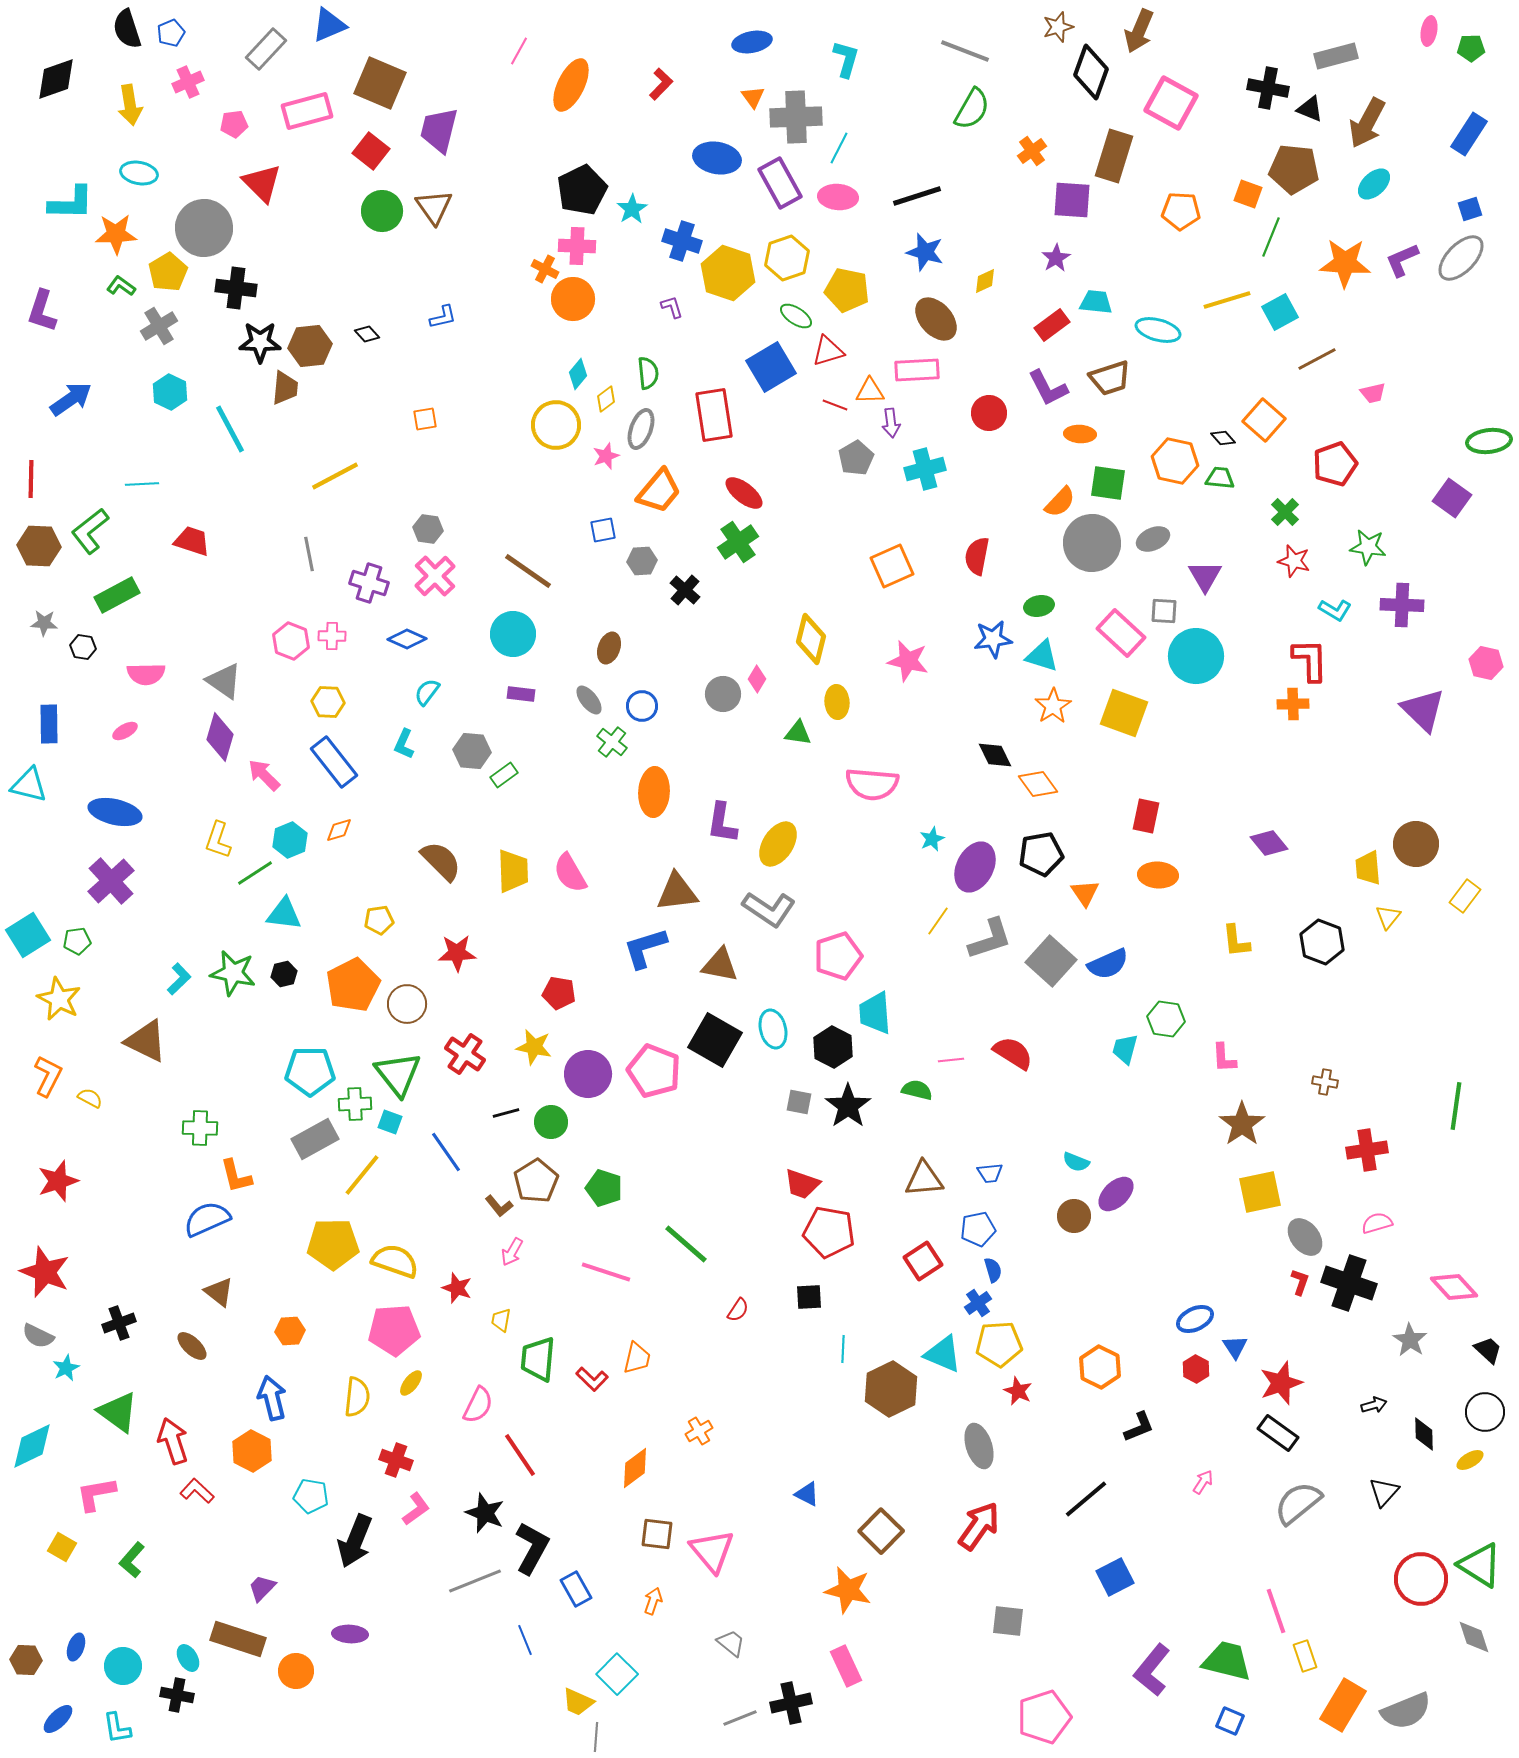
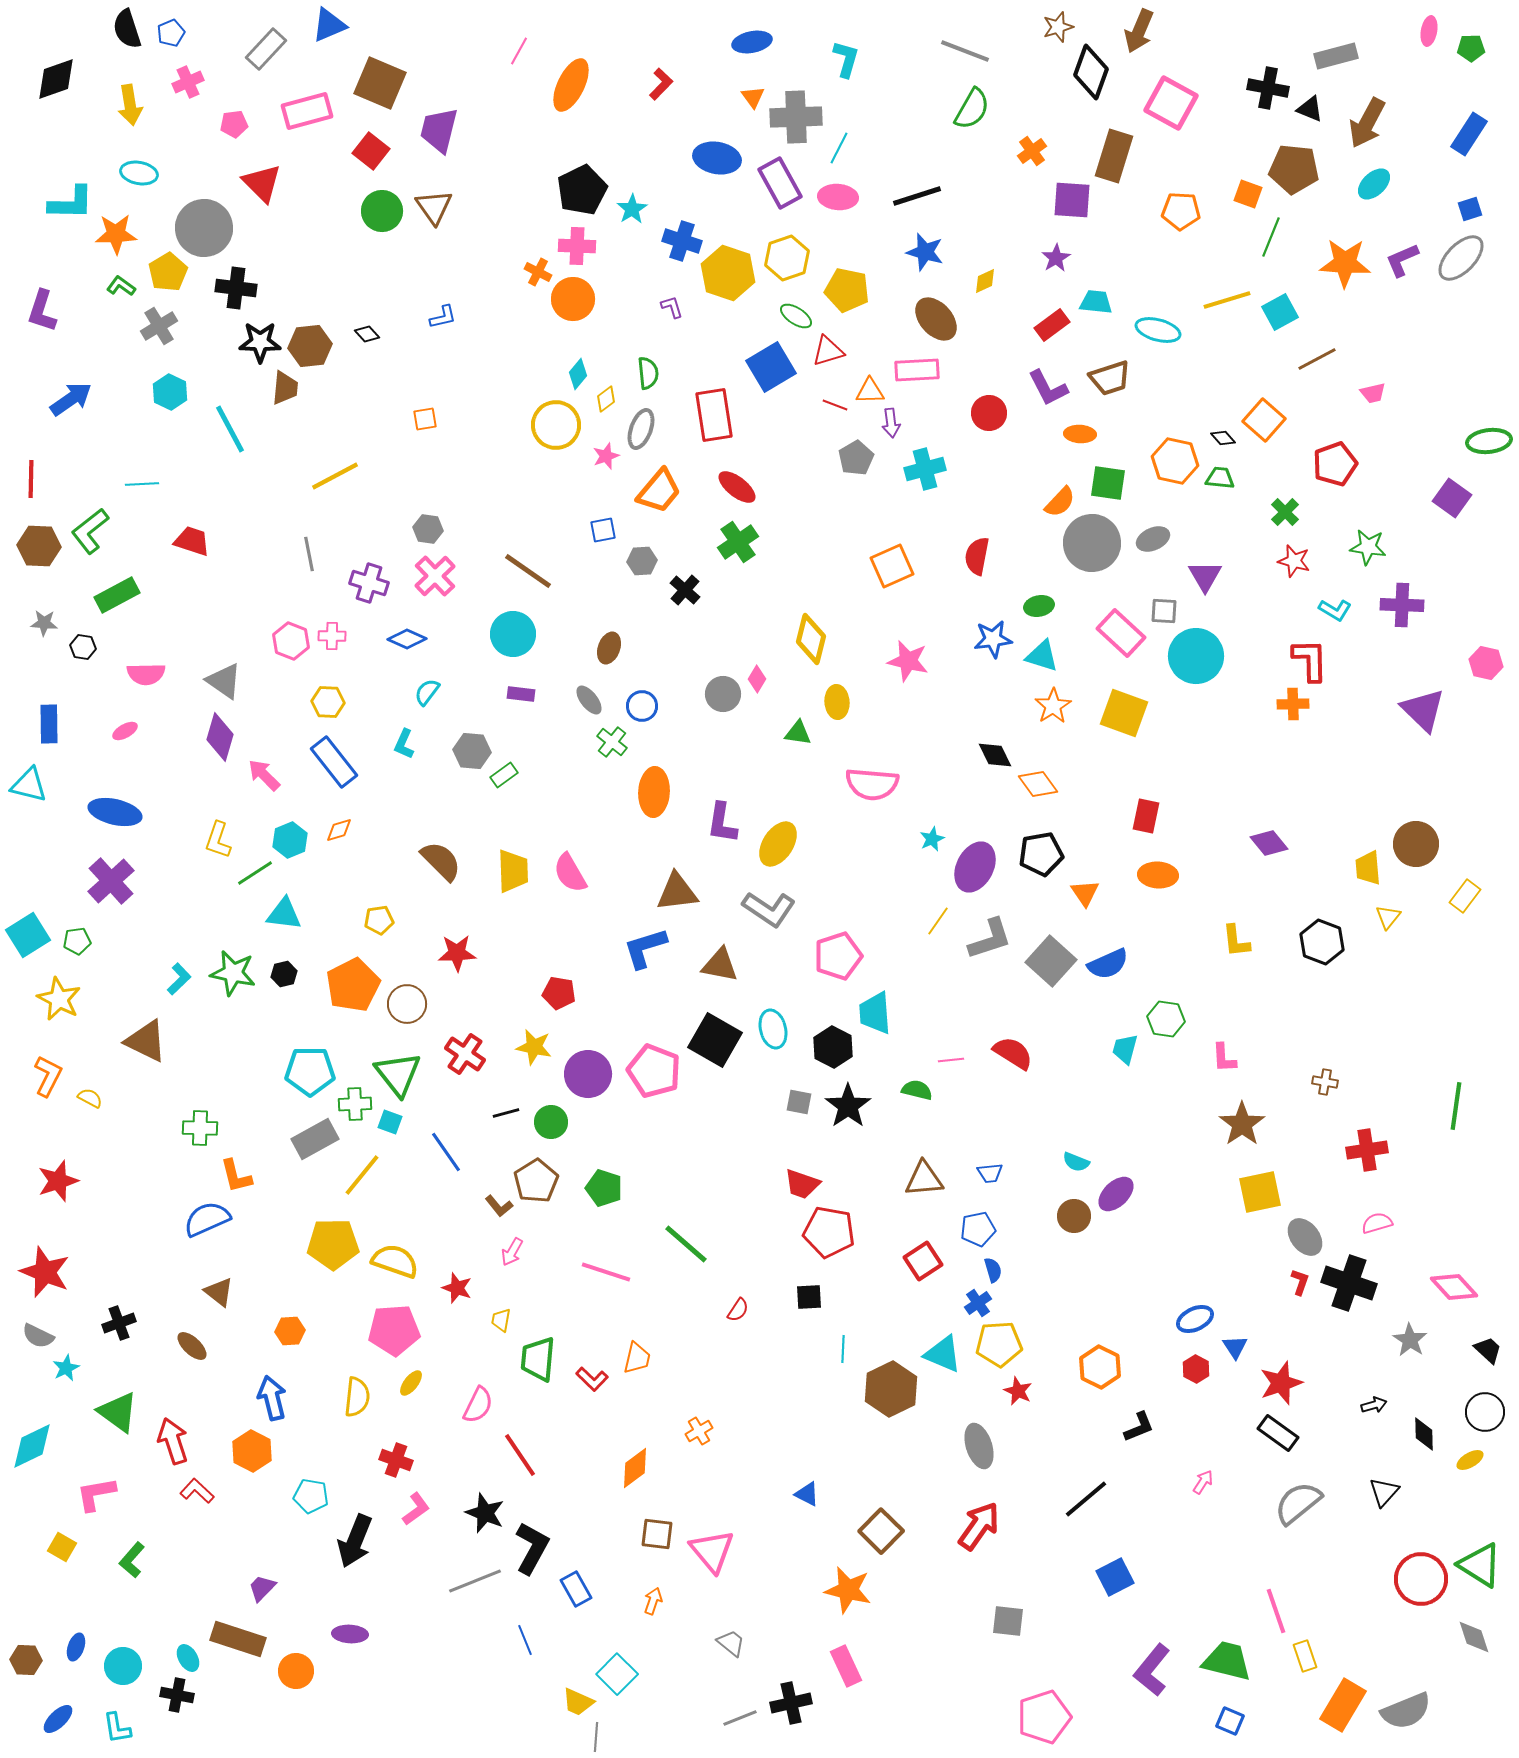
orange cross at (545, 269): moved 7 px left, 3 px down
red ellipse at (744, 493): moved 7 px left, 6 px up
